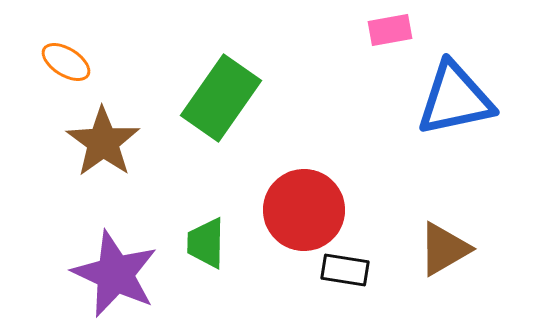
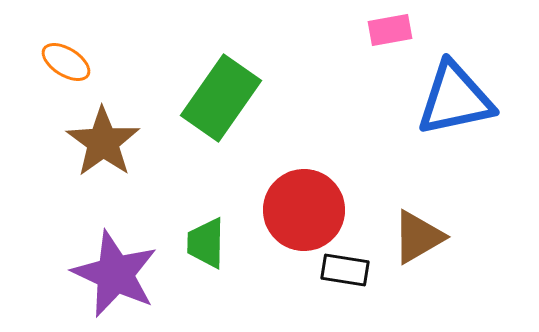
brown triangle: moved 26 px left, 12 px up
